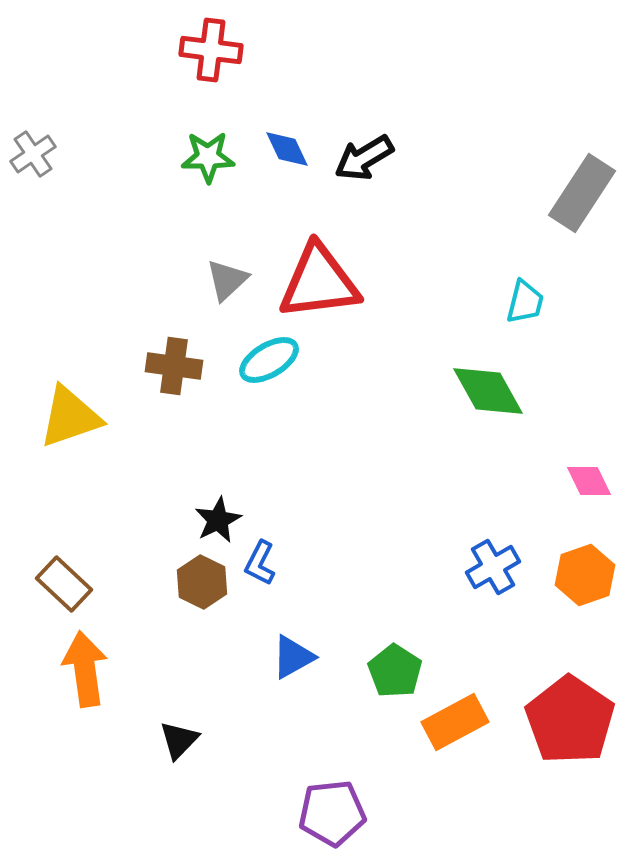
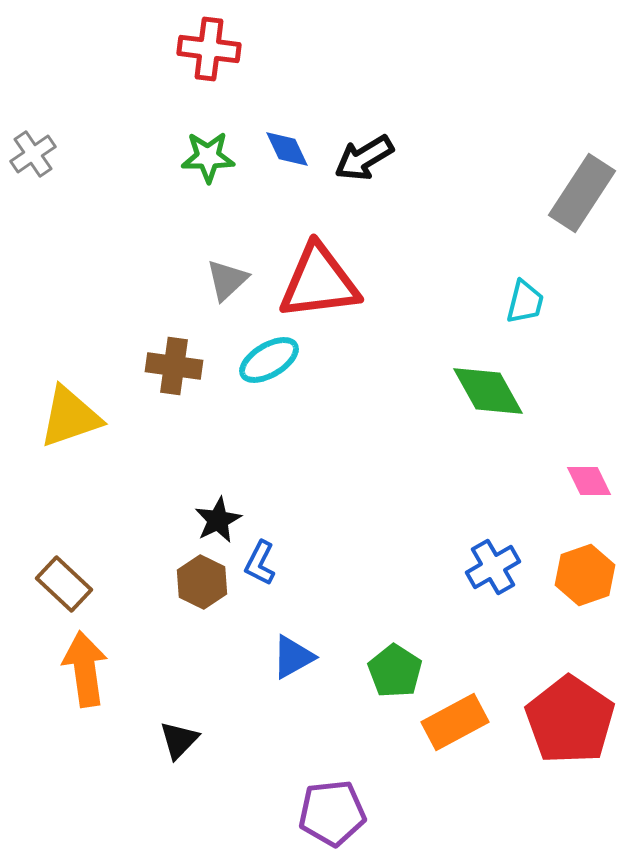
red cross: moved 2 px left, 1 px up
